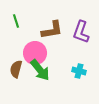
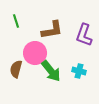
purple L-shape: moved 3 px right, 3 px down
green arrow: moved 11 px right, 1 px down
